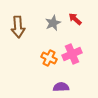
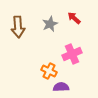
red arrow: moved 1 px left, 1 px up
gray star: moved 3 px left, 1 px down
orange cross: moved 13 px down
